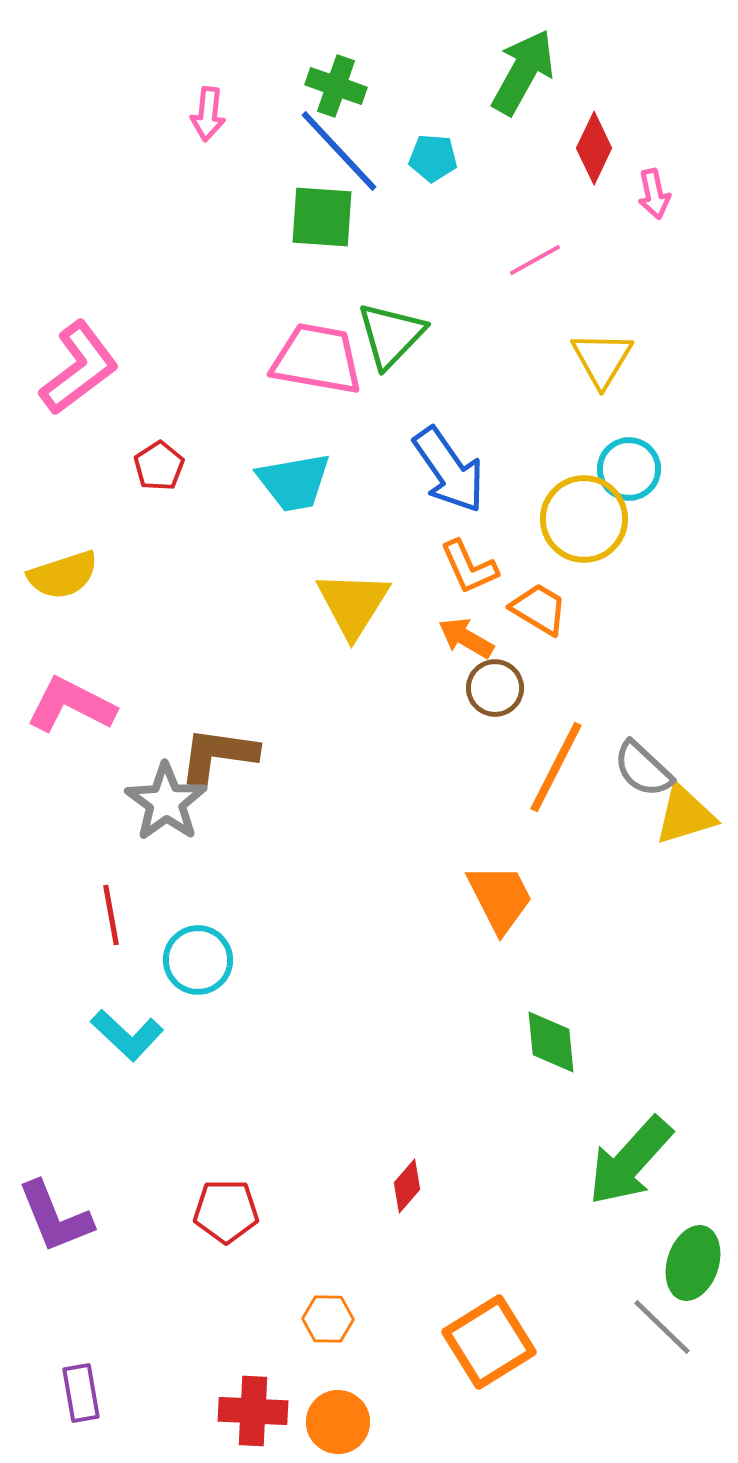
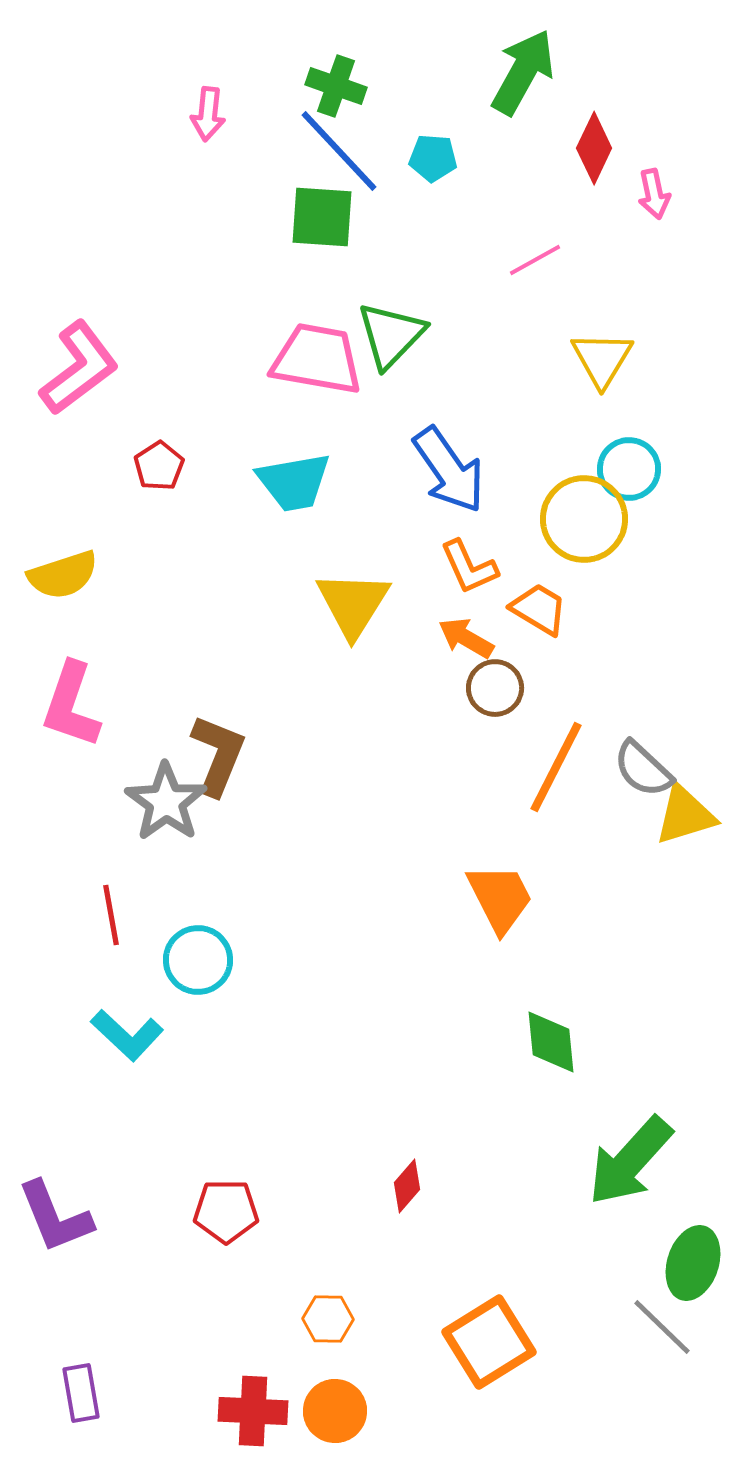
pink L-shape at (71, 705): rotated 98 degrees counterclockwise
brown L-shape at (218, 755): rotated 104 degrees clockwise
orange circle at (338, 1422): moved 3 px left, 11 px up
